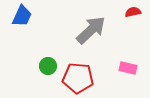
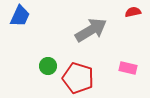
blue trapezoid: moved 2 px left
gray arrow: rotated 12 degrees clockwise
red pentagon: rotated 12 degrees clockwise
